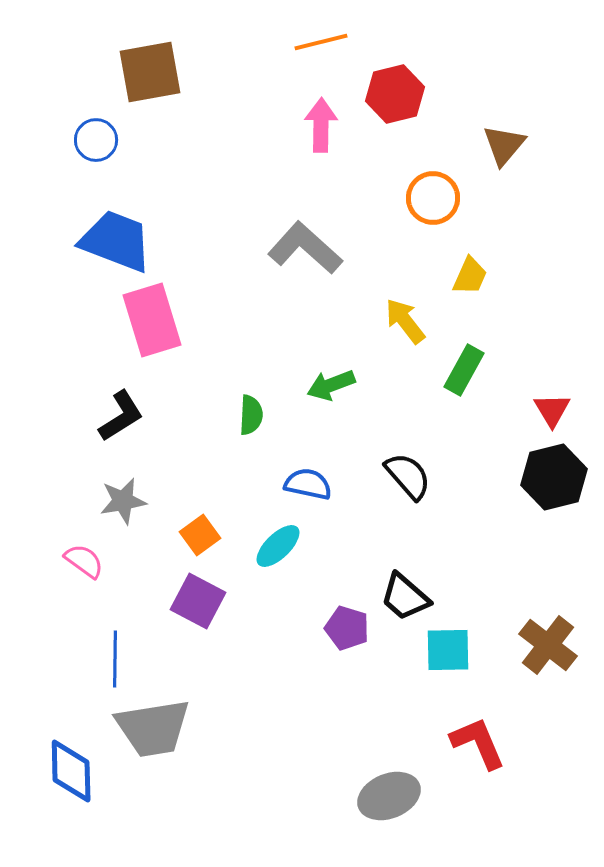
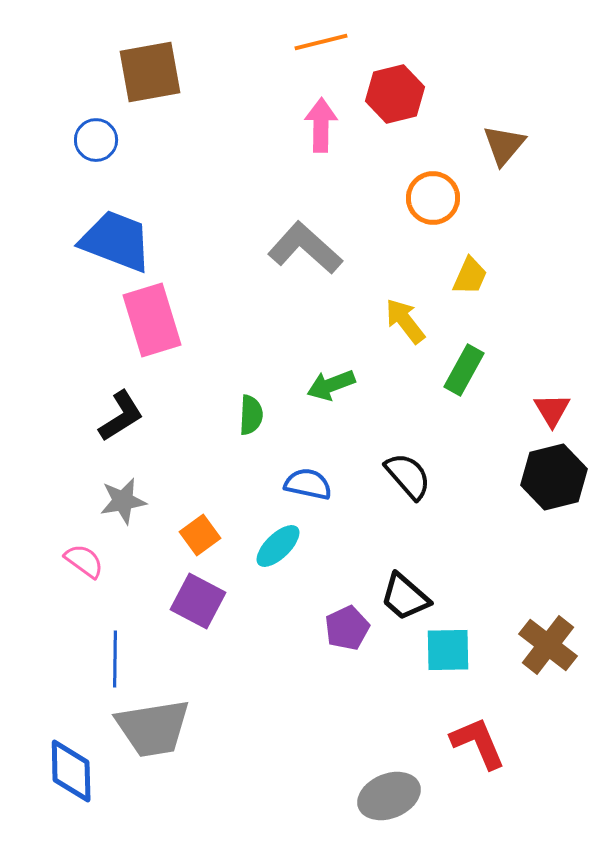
purple pentagon: rotated 30 degrees clockwise
